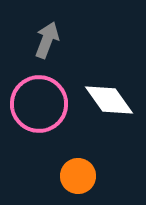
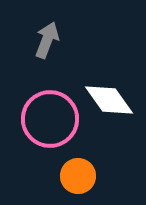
pink circle: moved 11 px right, 15 px down
